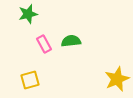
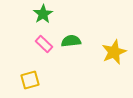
green star: moved 15 px right; rotated 18 degrees counterclockwise
pink rectangle: rotated 18 degrees counterclockwise
yellow star: moved 3 px left, 27 px up
